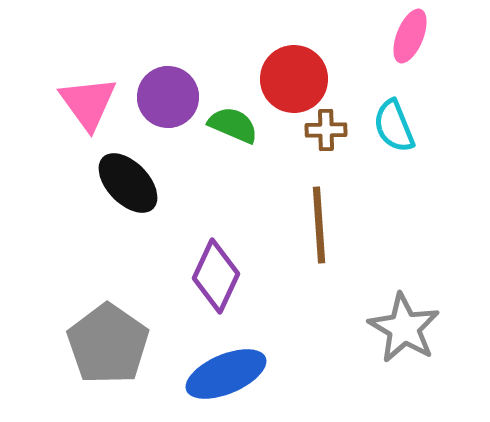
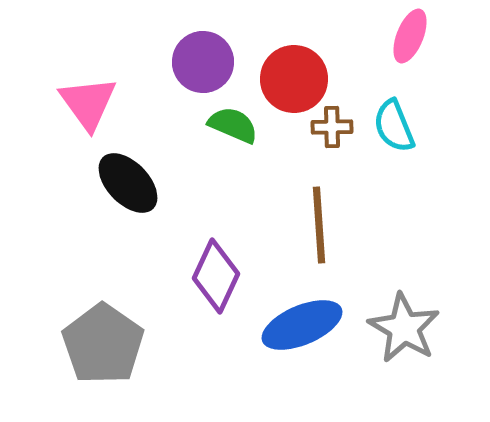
purple circle: moved 35 px right, 35 px up
brown cross: moved 6 px right, 3 px up
gray pentagon: moved 5 px left
blue ellipse: moved 76 px right, 49 px up
